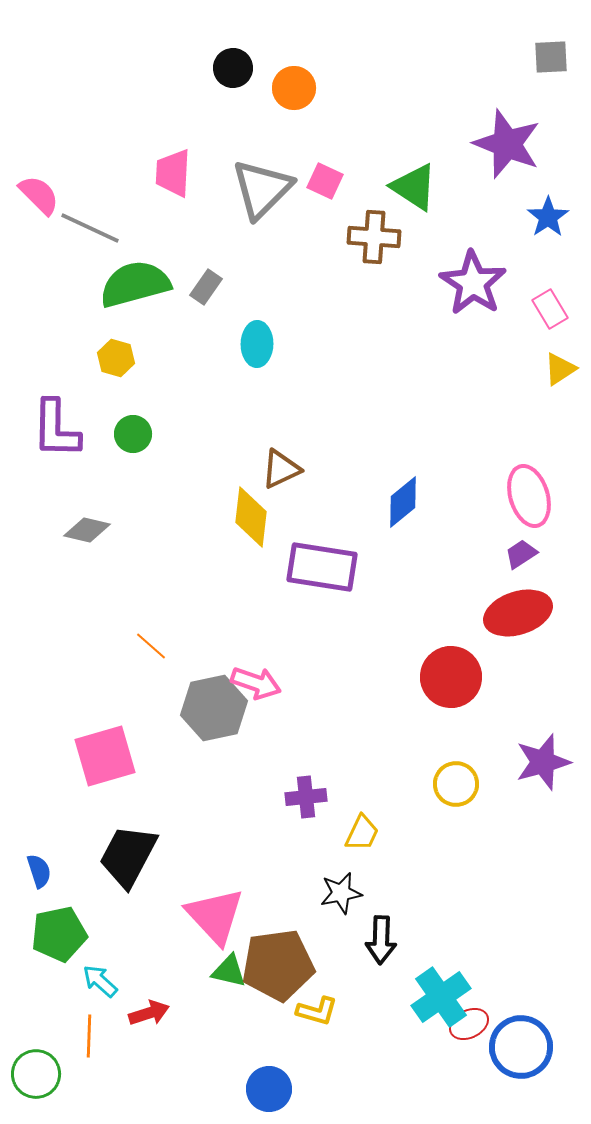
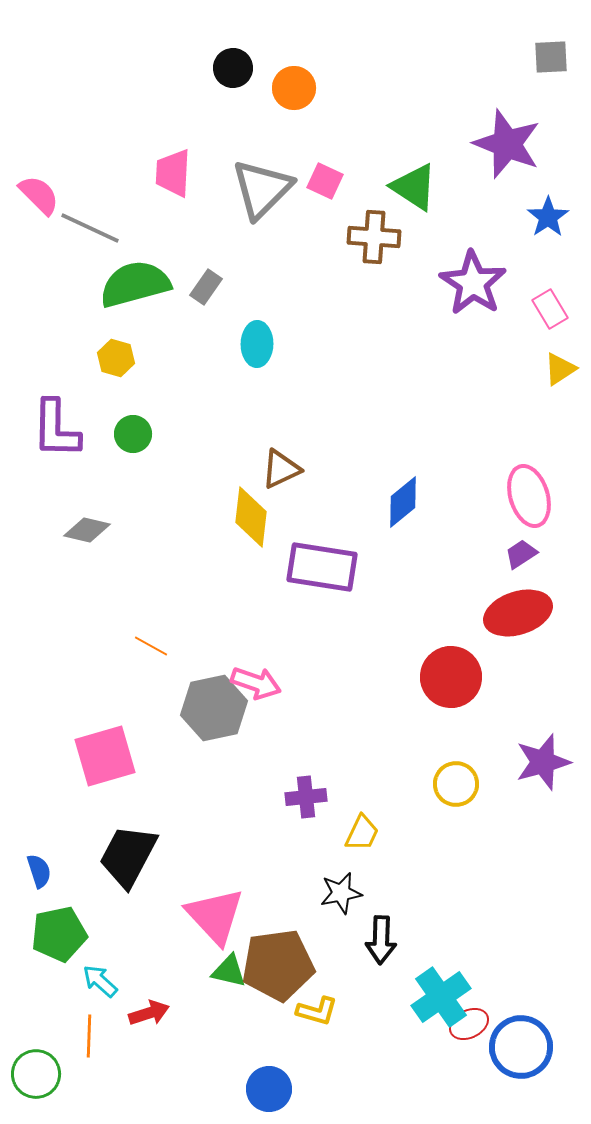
orange line at (151, 646): rotated 12 degrees counterclockwise
